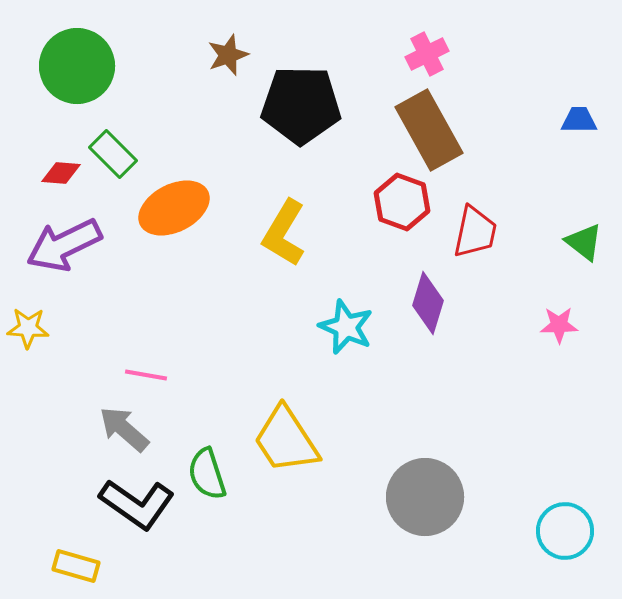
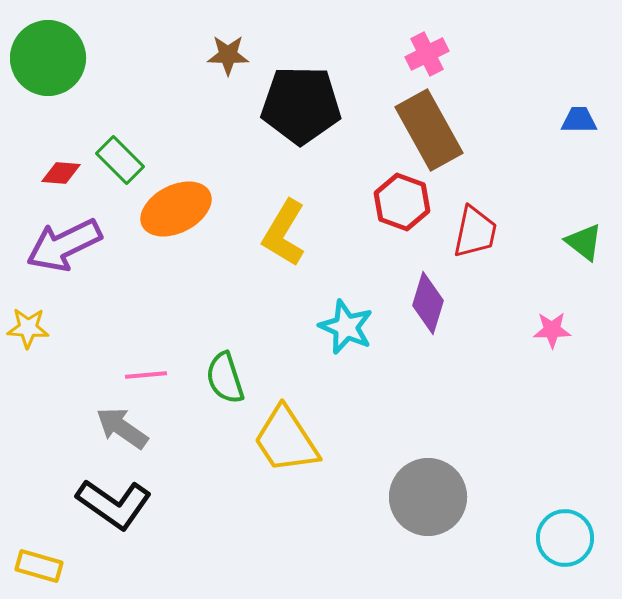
brown star: rotated 21 degrees clockwise
green circle: moved 29 px left, 8 px up
green rectangle: moved 7 px right, 6 px down
orange ellipse: moved 2 px right, 1 px down
pink star: moved 7 px left, 5 px down
pink line: rotated 15 degrees counterclockwise
gray arrow: moved 2 px left, 1 px up; rotated 6 degrees counterclockwise
green semicircle: moved 18 px right, 96 px up
gray circle: moved 3 px right
black L-shape: moved 23 px left
cyan circle: moved 7 px down
yellow rectangle: moved 37 px left
